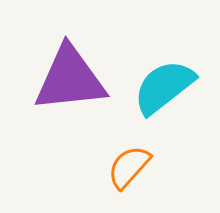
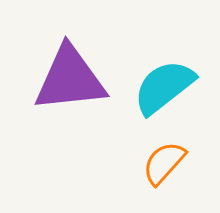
orange semicircle: moved 35 px right, 4 px up
